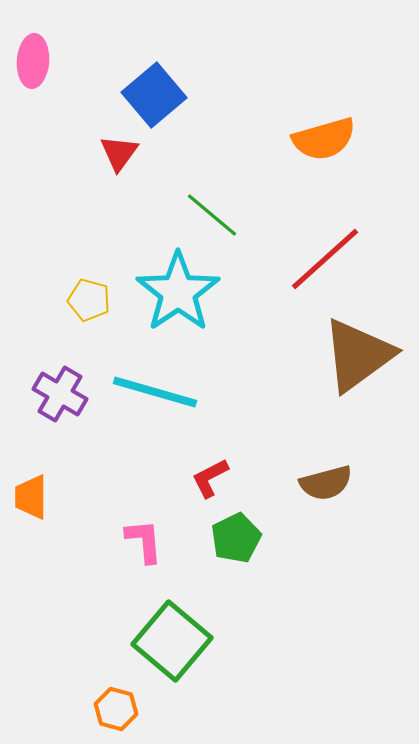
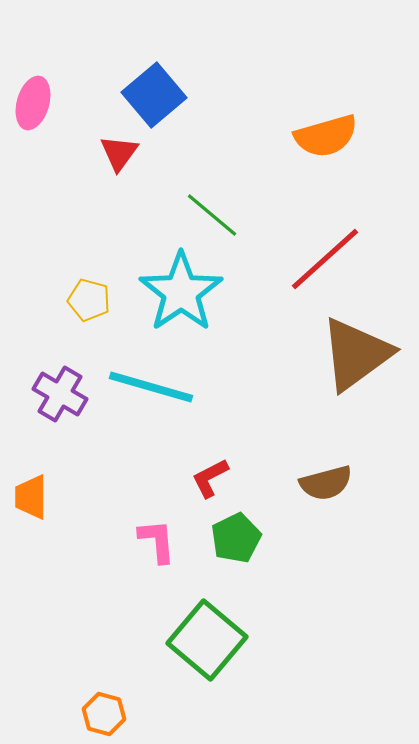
pink ellipse: moved 42 px down; rotated 12 degrees clockwise
orange semicircle: moved 2 px right, 3 px up
cyan star: moved 3 px right
brown triangle: moved 2 px left, 1 px up
cyan line: moved 4 px left, 5 px up
pink L-shape: moved 13 px right
green square: moved 35 px right, 1 px up
orange hexagon: moved 12 px left, 5 px down
